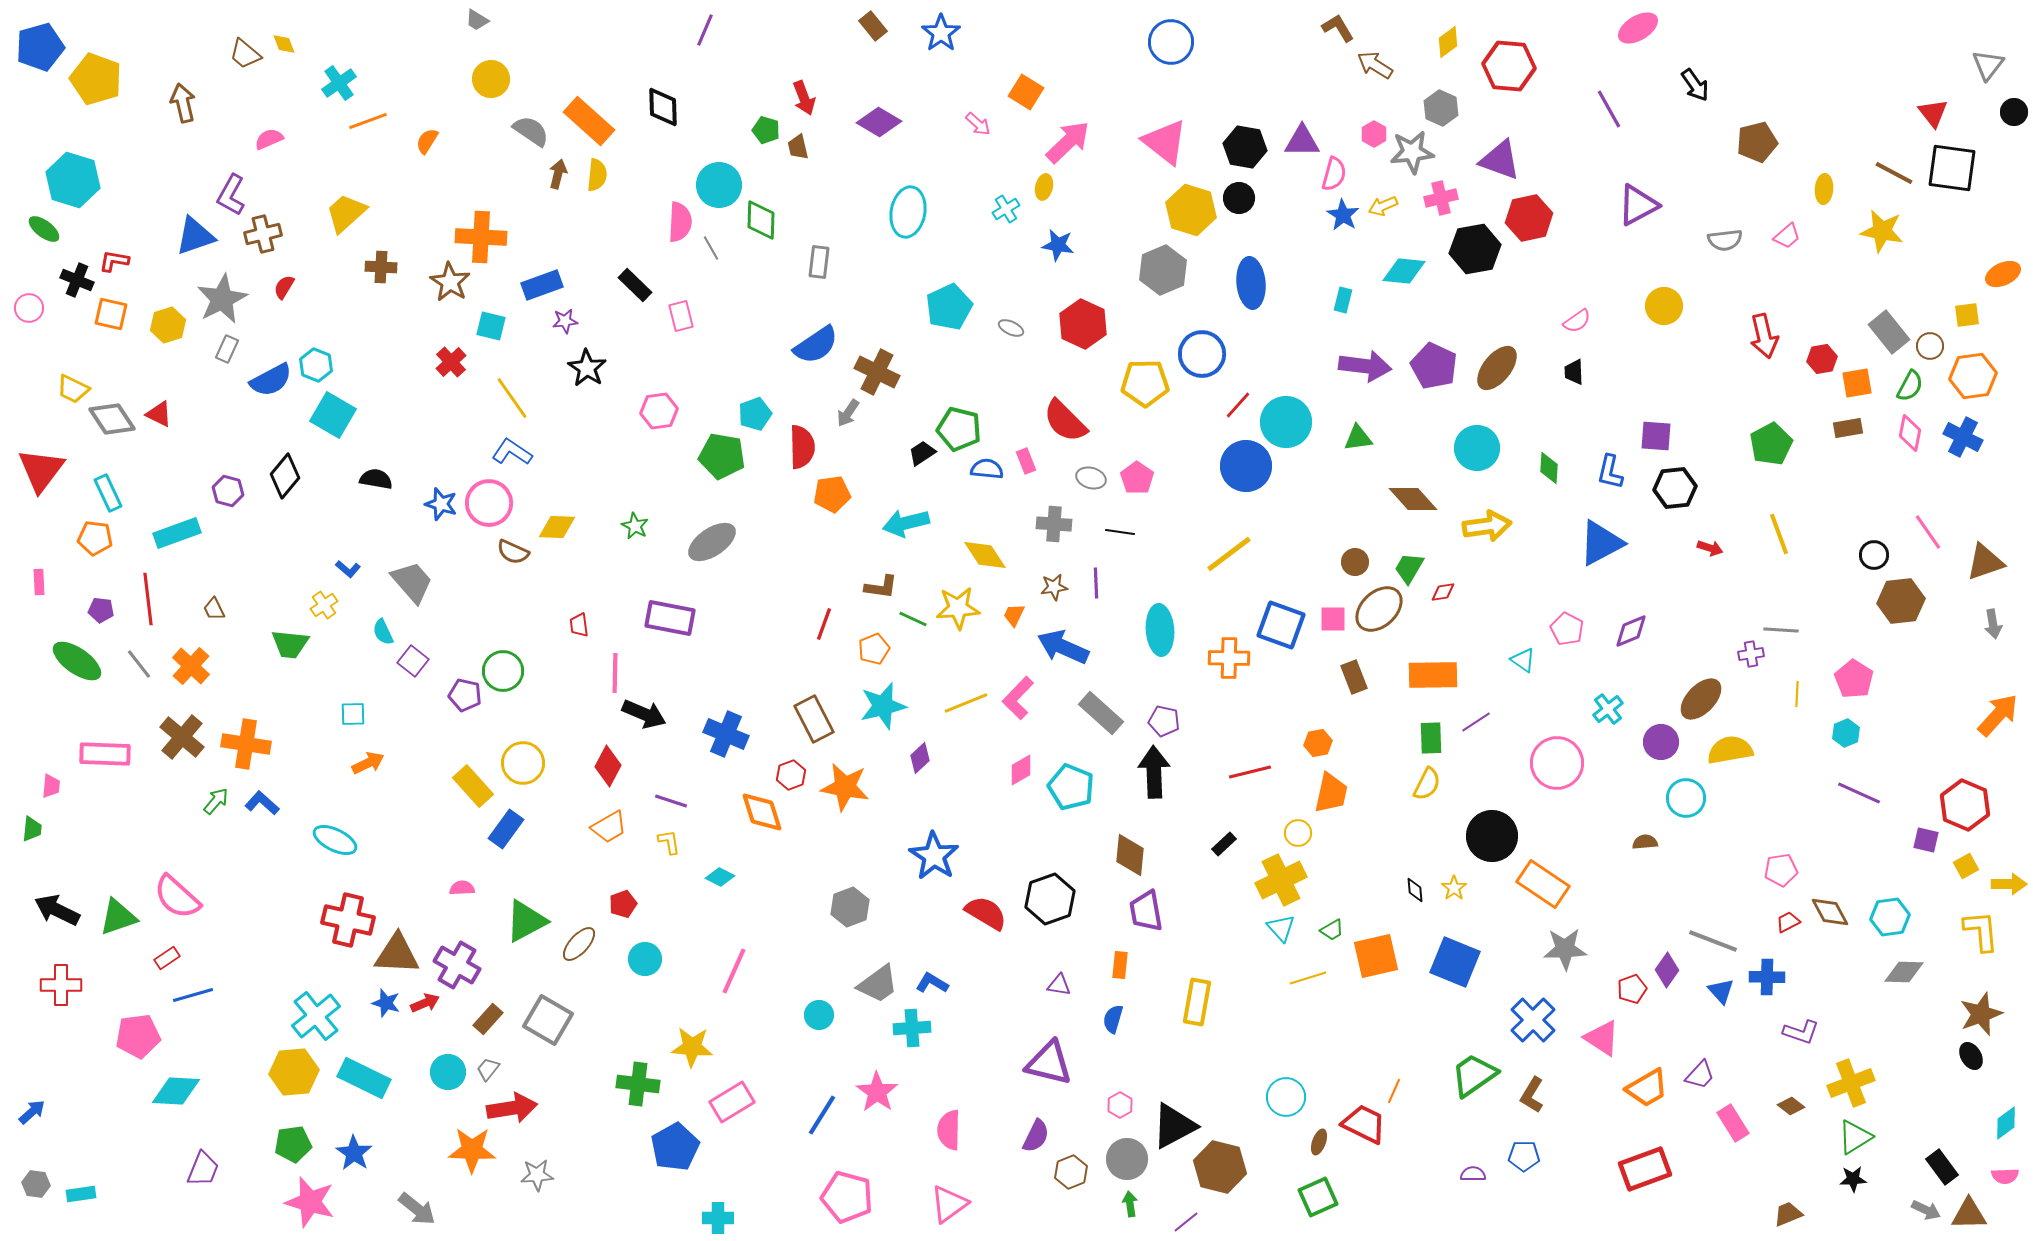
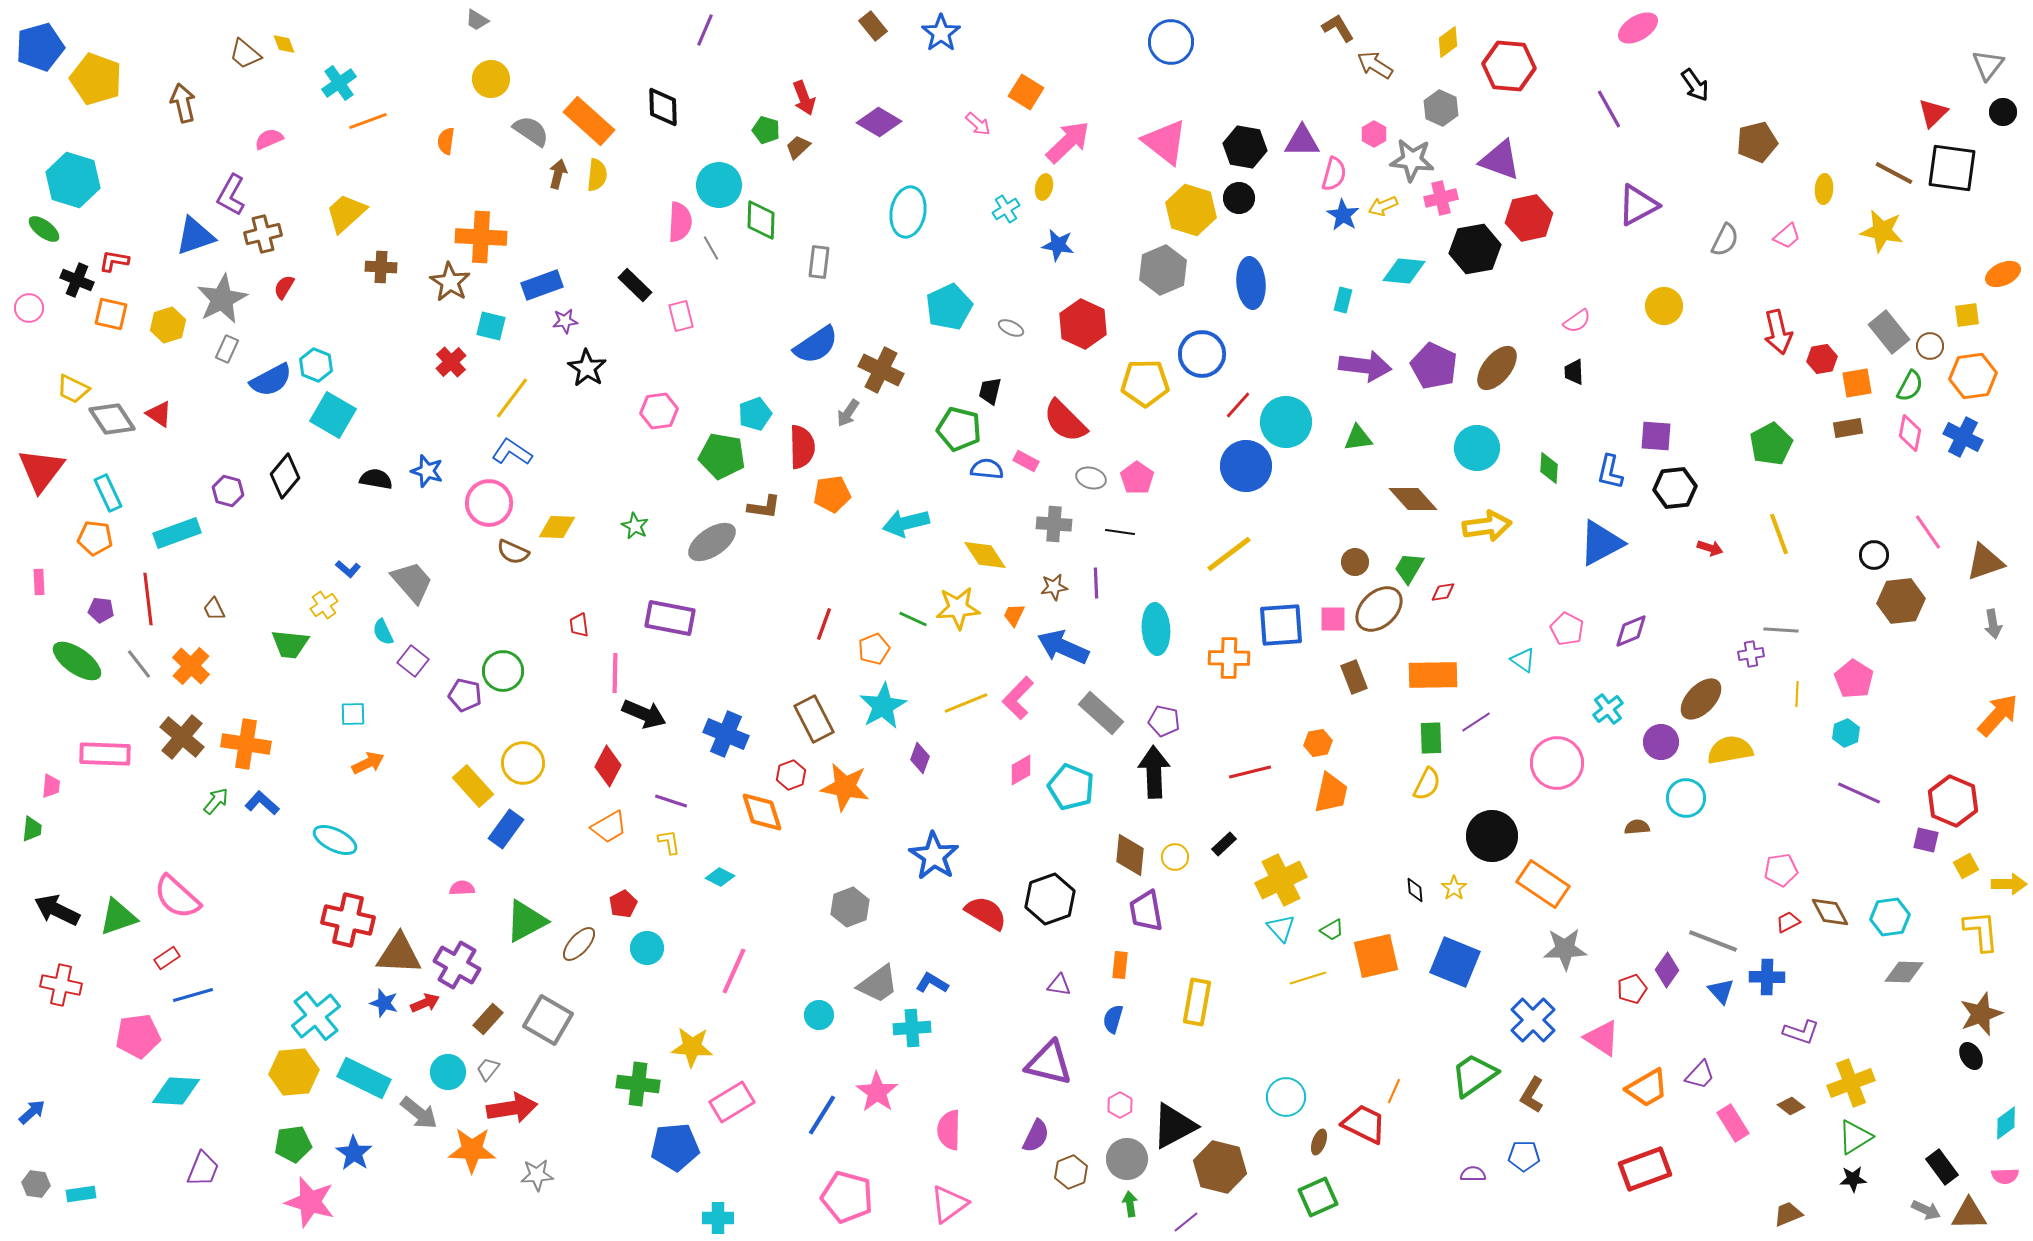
black circle at (2014, 112): moved 11 px left
red triangle at (1933, 113): rotated 24 degrees clockwise
orange semicircle at (427, 141): moved 19 px right; rotated 24 degrees counterclockwise
brown trapezoid at (798, 147): rotated 60 degrees clockwise
gray star at (1412, 152): moved 8 px down; rotated 12 degrees clockwise
gray semicircle at (1725, 240): rotated 56 degrees counterclockwise
red arrow at (1764, 336): moved 14 px right, 4 px up
brown cross at (877, 372): moved 4 px right, 2 px up
yellow line at (512, 398): rotated 72 degrees clockwise
red triangle at (159, 414): rotated 8 degrees clockwise
black trapezoid at (922, 453): moved 68 px right, 62 px up; rotated 44 degrees counterclockwise
pink rectangle at (1026, 461): rotated 40 degrees counterclockwise
blue star at (441, 504): moved 14 px left, 33 px up
brown L-shape at (881, 587): moved 117 px left, 80 px up
blue square at (1281, 625): rotated 24 degrees counterclockwise
cyan ellipse at (1160, 630): moved 4 px left, 1 px up
cyan star at (883, 706): rotated 15 degrees counterclockwise
purple diamond at (920, 758): rotated 28 degrees counterclockwise
red hexagon at (1965, 805): moved 12 px left, 4 px up
yellow circle at (1298, 833): moved 123 px left, 24 px down
brown semicircle at (1645, 842): moved 8 px left, 15 px up
red pentagon at (623, 904): rotated 8 degrees counterclockwise
brown triangle at (397, 954): moved 2 px right
cyan circle at (645, 959): moved 2 px right, 11 px up
red cross at (61, 985): rotated 12 degrees clockwise
blue star at (386, 1003): moved 2 px left
blue pentagon at (675, 1147): rotated 24 degrees clockwise
gray arrow at (417, 1209): moved 2 px right, 96 px up
